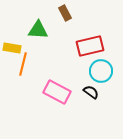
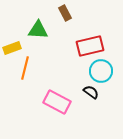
yellow rectangle: rotated 30 degrees counterclockwise
orange line: moved 2 px right, 4 px down
pink rectangle: moved 10 px down
